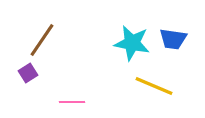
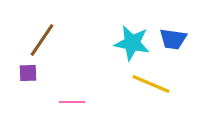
purple square: rotated 30 degrees clockwise
yellow line: moved 3 px left, 2 px up
